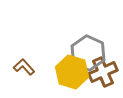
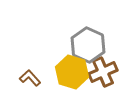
gray hexagon: moved 8 px up
brown L-shape: moved 6 px right, 11 px down
